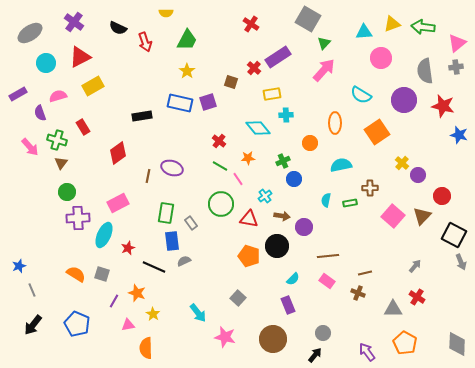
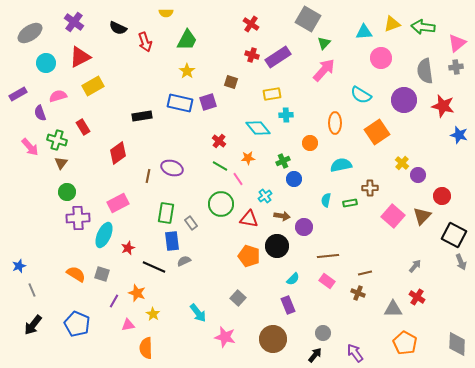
red cross at (254, 68): moved 2 px left, 13 px up; rotated 24 degrees counterclockwise
purple arrow at (367, 352): moved 12 px left, 1 px down
